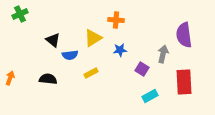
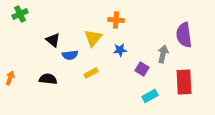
yellow triangle: rotated 18 degrees counterclockwise
